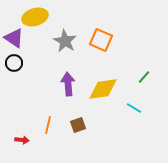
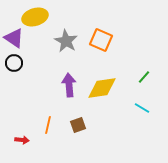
gray star: moved 1 px right
purple arrow: moved 1 px right, 1 px down
yellow diamond: moved 1 px left, 1 px up
cyan line: moved 8 px right
